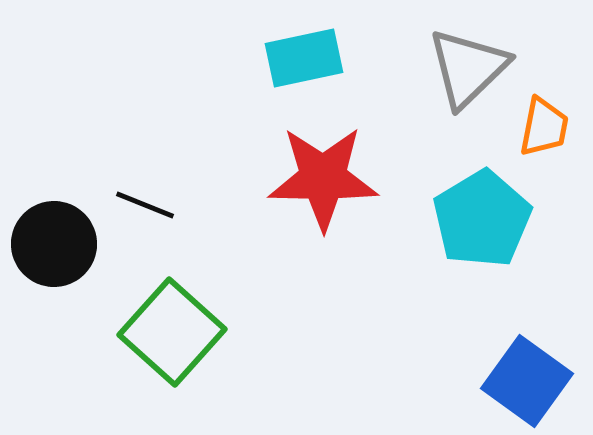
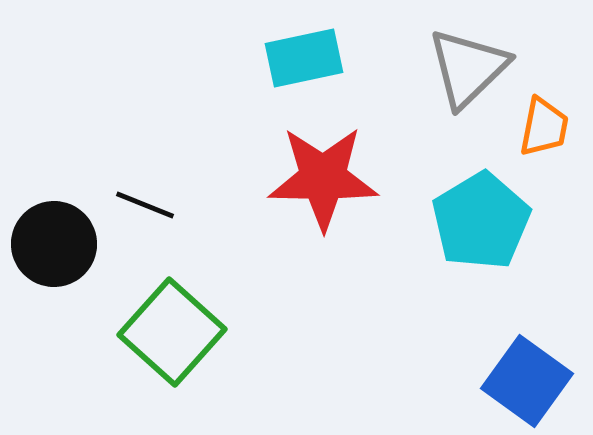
cyan pentagon: moved 1 px left, 2 px down
